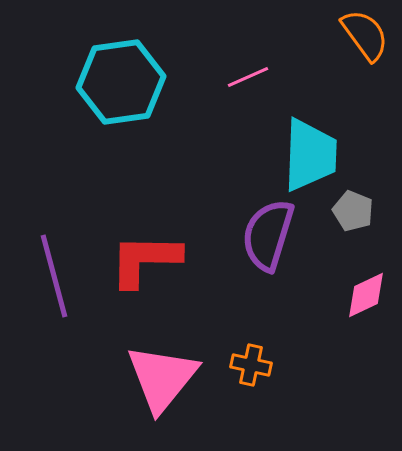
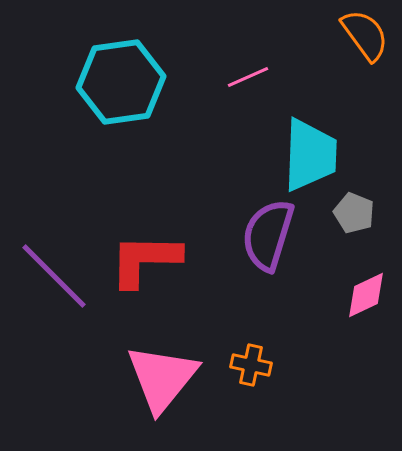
gray pentagon: moved 1 px right, 2 px down
purple line: rotated 30 degrees counterclockwise
